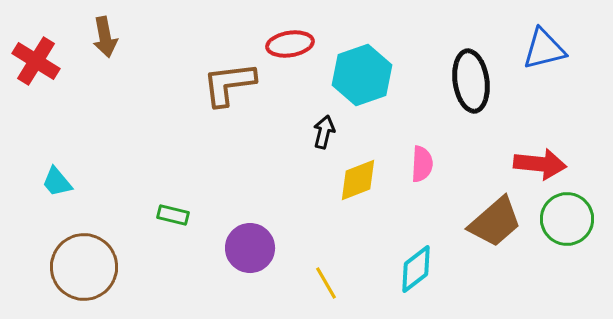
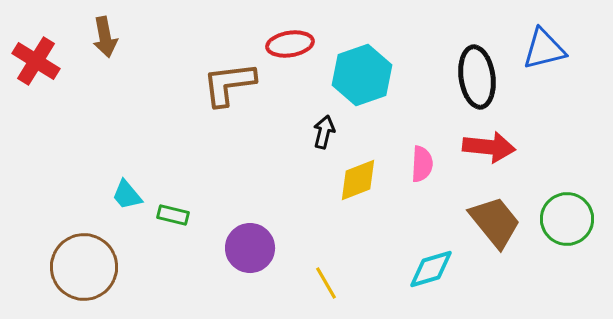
black ellipse: moved 6 px right, 4 px up
red arrow: moved 51 px left, 17 px up
cyan trapezoid: moved 70 px right, 13 px down
brown trapezoid: rotated 88 degrees counterclockwise
cyan diamond: moved 15 px right; rotated 21 degrees clockwise
